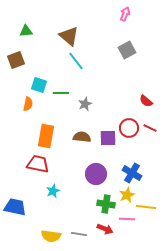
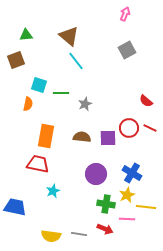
green triangle: moved 4 px down
